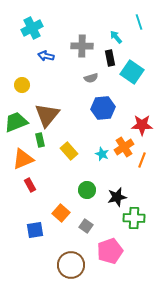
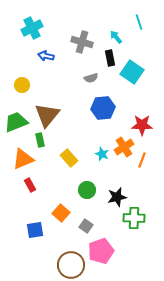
gray cross: moved 4 px up; rotated 15 degrees clockwise
yellow rectangle: moved 7 px down
pink pentagon: moved 9 px left
